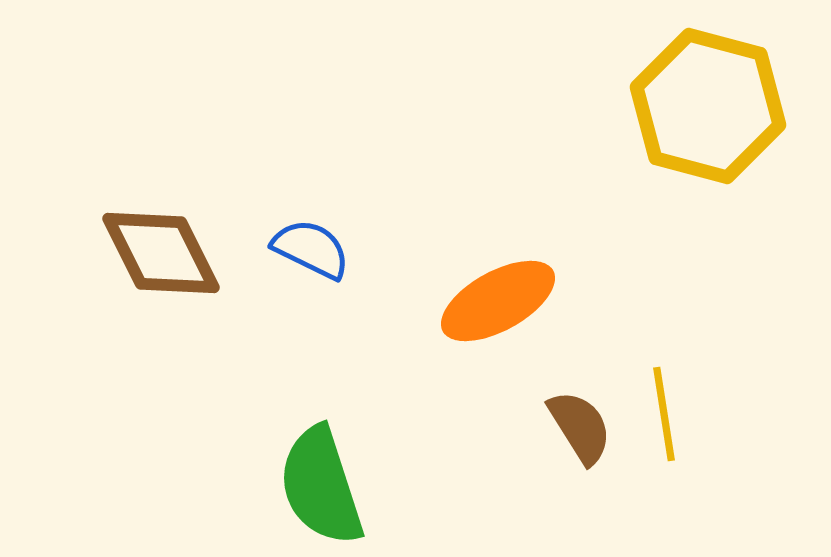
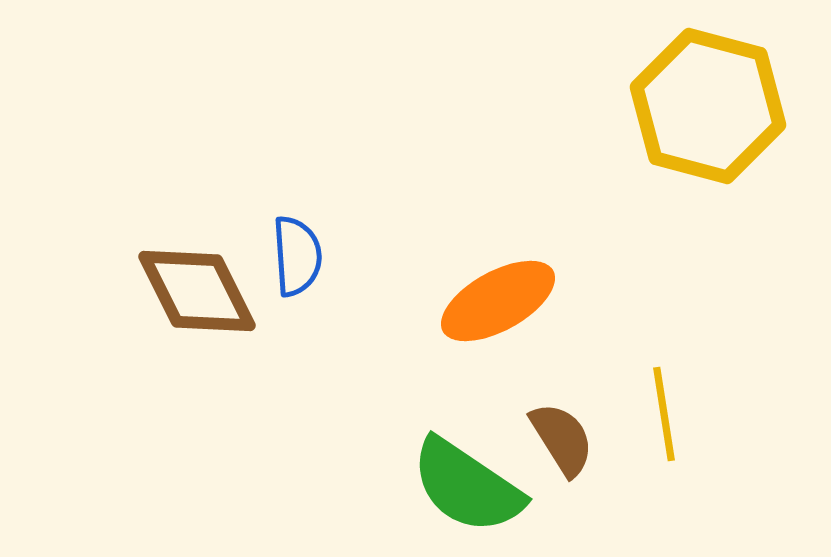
blue semicircle: moved 14 px left, 7 px down; rotated 60 degrees clockwise
brown diamond: moved 36 px right, 38 px down
brown semicircle: moved 18 px left, 12 px down
green semicircle: moved 146 px right; rotated 38 degrees counterclockwise
